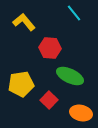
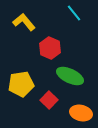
red hexagon: rotated 20 degrees clockwise
